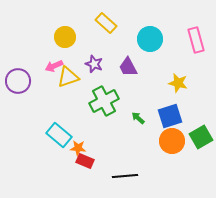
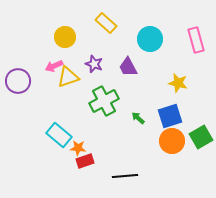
red rectangle: rotated 42 degrees counterclockwise
